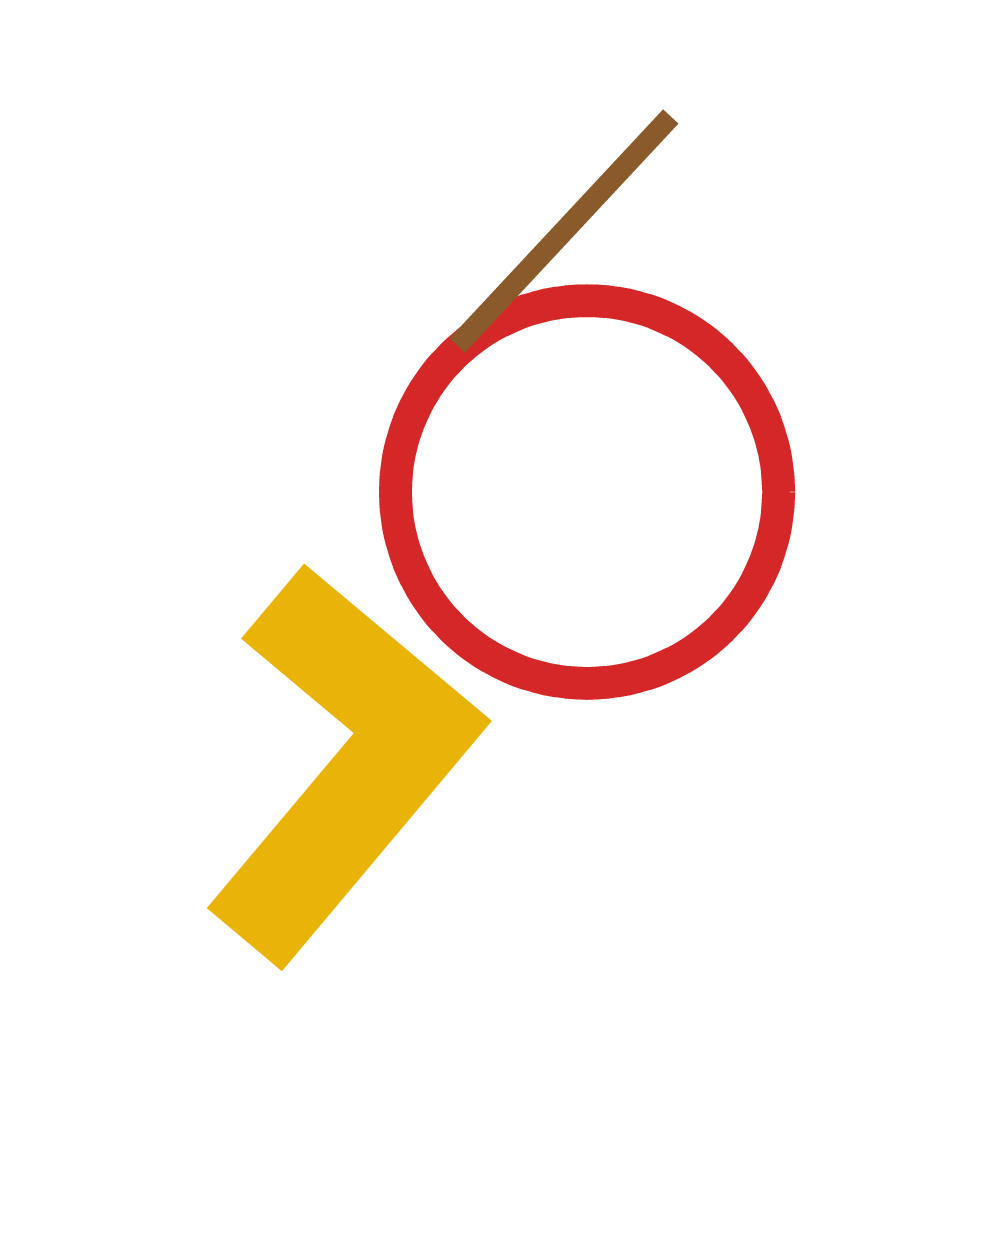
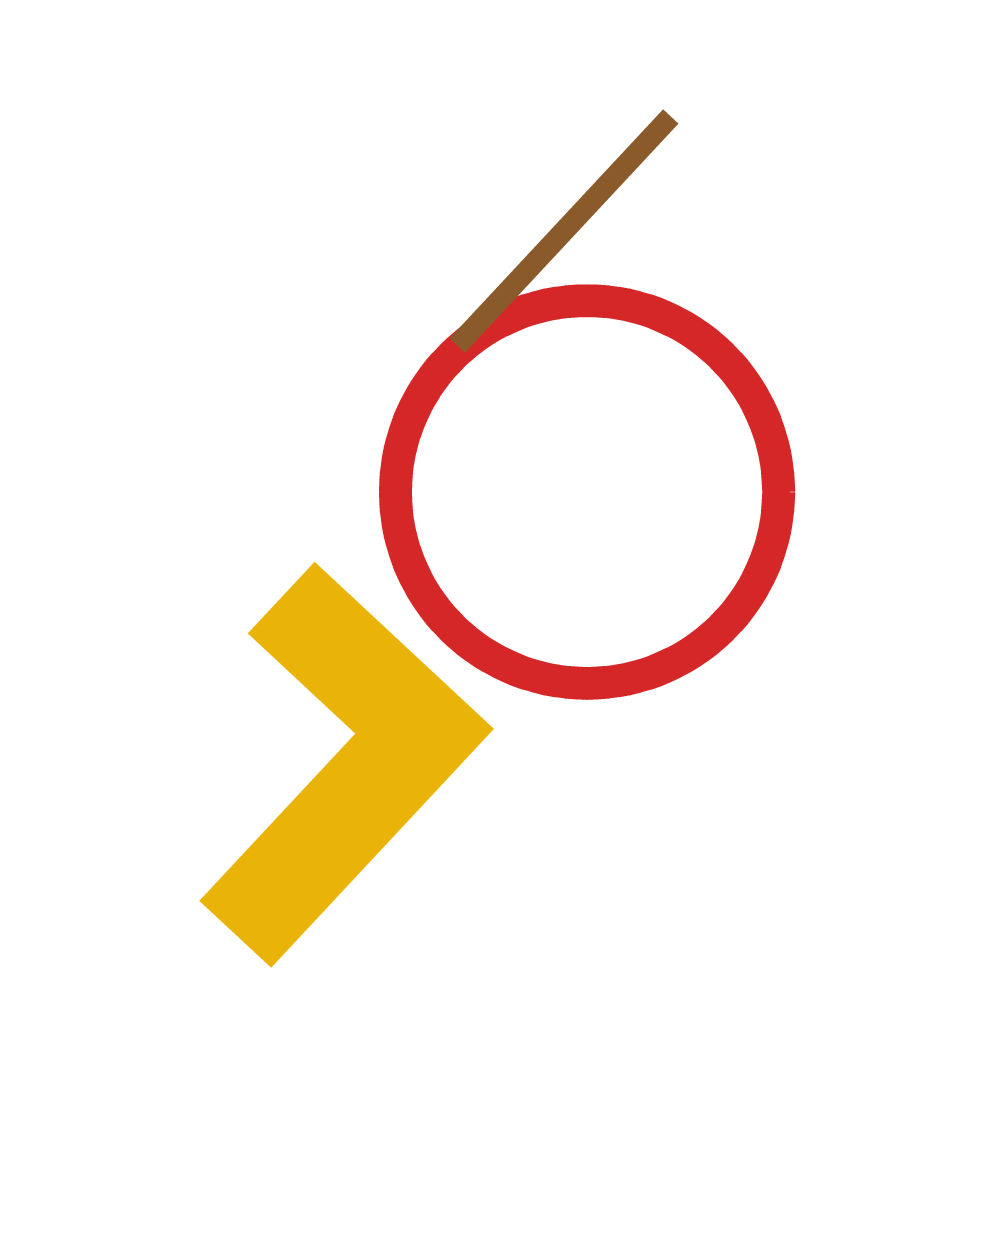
yellow L-shape: rotated 3 degrees clockwise
